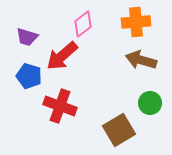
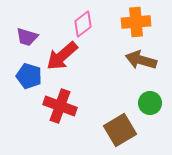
brown square: moved 1 px right
